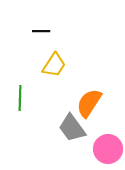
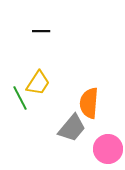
yellow trapezoid: moved 16 px left, 18 px down
green line: rotated 30 degrees counterclockwise
orange semicircle: rotated 28 degrees counterclockwise
gray trapezoid: rotated 104 degrees counterclockwise
